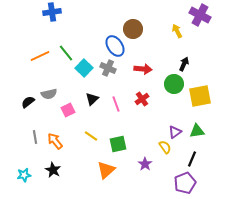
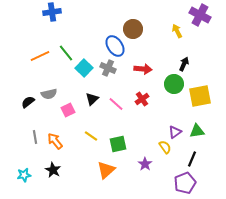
pink line: rotated 28 degrees counterclockwise
